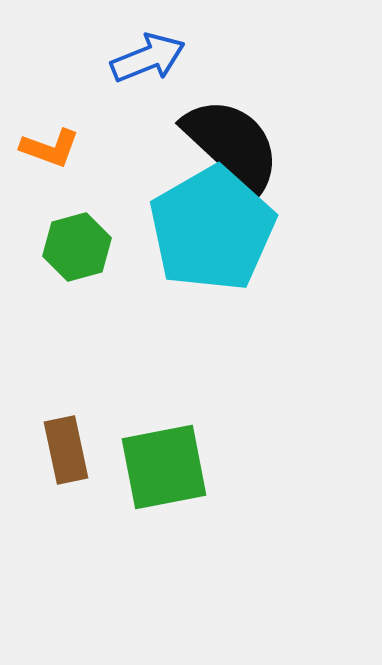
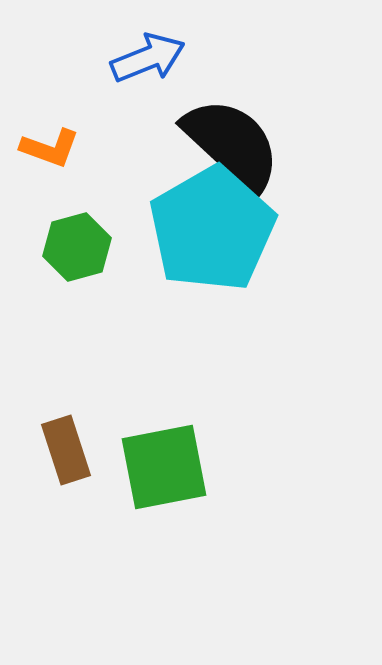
brown rectangle: rotated 6 degrees counterclockwise
